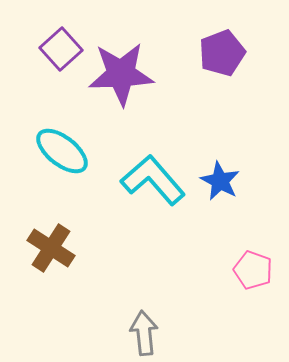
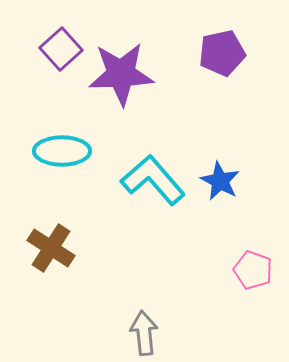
purple pentagon: rotated 9 degrees clockwise
cyan ellipse: rotated 38 degrees counterclockwise
